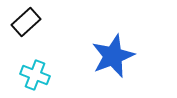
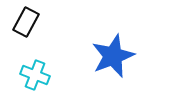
black rectangle: rotated 20 degrees counterclockwise
